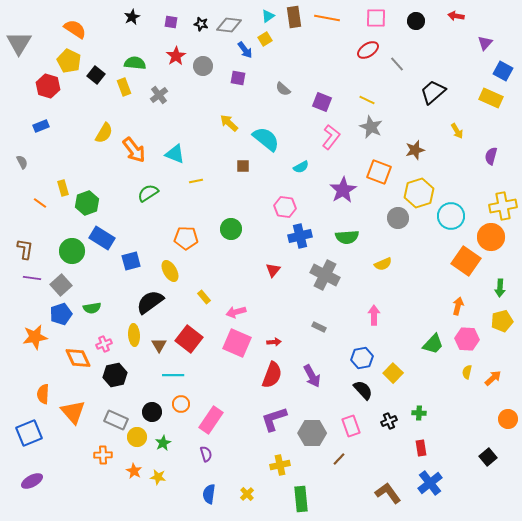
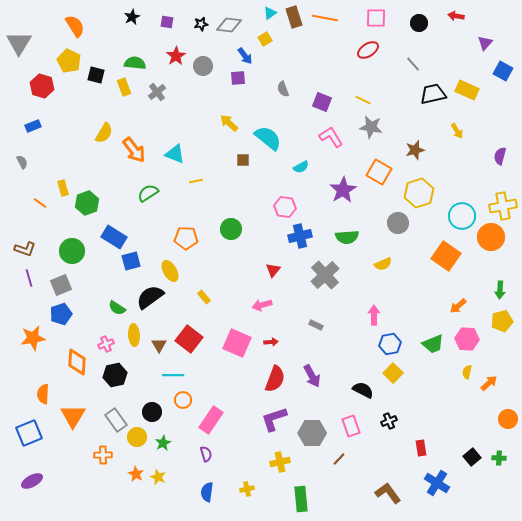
cyan triangle at (268, 16): moved 2 px right, 3 px up
brown rectangle at (294, 17): rotated 10 degrees counterclockwise
orange line at (327, 18): moved 2 px left
black circle at (416, 21): moved 3 px right, 2 px down
purple square at (171, 22): moved 4 px left
black star at (201, 24): rotated 24 degrees counterclockwise
orange semicircle at (75, 29): moved 3 px up; rotated 25 degrees clockwise
blue arrow at (245, 50): moved 6 px down
gray line at (397, 64): moved 16 px right
black square at (96, 75): rotated 24 degrees counterclockwise
purple square at (238, 78): rotated 14 degrees counterclockwise
red hexagon at (48, 86): moved 6 px left
gray semicircle at (283, 89): rotated 28 degrees clockwise
black trapezoid at (433, 92): moved 2 px down; rotated 28 degrees clockwise
gray cross at (159, 95): moved 2 px left, 3 px up
yellow rectangle at (491, 98): moved 24 px left, 8 px up
yellow line at (367, 100): moved 4 px left
blue rectangle at (41, 126): moved 8 px left
gray star at (371, 127): rotated 15 degrees counterclockwise
pink L-shape at (331, 137): rotated 70 degrees counterclockwise
cyan semicircle at (266, 139): moved 2 px right, 1 px up
purple semicircle at (491, 156): moved 9 px right
brown square at (243, 166): moved 6 px up
orange square at (379, 172): rotated 10 degrees clockwise
cyan circle at (451, 216): moved 11 px right
gray circle at (398, 218): moved 5 px down
blue rectangle at (102, 238): moved 12 px right, 1 px up
brown L-shape at (25, 249): rotated 100 degrees clockwise
orange square at (466, 261): moved 20 px left, 5 px up
gray cross at (325, 275): rotated 20 degrees clockwise
purple line at (32, 278): moved 3 px left; rotated 66 degrees clockwise
gray square at (61, 285): rotated 20 degrees clockwise
green arrow at (500, 288): moved 2 px down
black semicircle at (150, 302): moved 5 px up
orange arrow at (458, 306): rotated 144 degrees counterclockwise
green semicircle at (92, 308): moved 25 px right; rotated 42 degrees clockwise
pink arrow at (236, 312): moved 26 px right, 7 px up
gray rectangle at (319, 327): moved 3 px left, 2 px up
orange star at (35, 337): moved 2 px left, 1 px down
red arrow at (274, 342): moved 3 px left
pink cross at (104, 344): moved 2 px right
green trapezoid at (433, 344): rotated 25 degrees clockwise
orange diamond at (78, 358): moved 1 px left, 4 px down; rotated 28 degrees clockwise
blue hexagon at (362, 358): moved 28 px right, 14 px up
red semicircle at (272, 375): moved 3 px right, 4 px down
orange arrow at (493, 378): moved 4 px left, 5 px down
black semicircle at (363, 390): rotated 20 degrees counterclockwise
orange circle at (181, 404): moved 2 px right, 4 px up
orange triangle at (73, 412): moved 4 px down; rotated 12 degrees clockwise
green cross at (419, 413): moved 80 px right, 45 px down
gray rectangle at (116, 420): rotated 30 degrees clockwise
black square at (488, 457): moved 16 px left
yellow cross at (280, 465): moved 3 px up
orange star at (134, 471): moved 2 px right, 3 px down
yellow star at (158, 477): rotated 14 degrees clockwise
blue cross at (430, 483): moved 7 px right; rotated 20 degrees counterclockwise
blue semicircle at (209, 494): moved 2 px left, 2 px up
yellow cross at (247, 494): moved 5 px up; rotated 32 degrees clockwise
